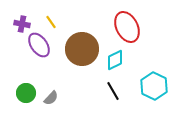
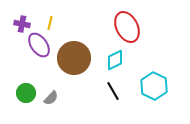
yellow line: moved 1 px left, 1 px down; rotated 48 degrees clockwise
brown circle: moved 8 px left, 9 px down
